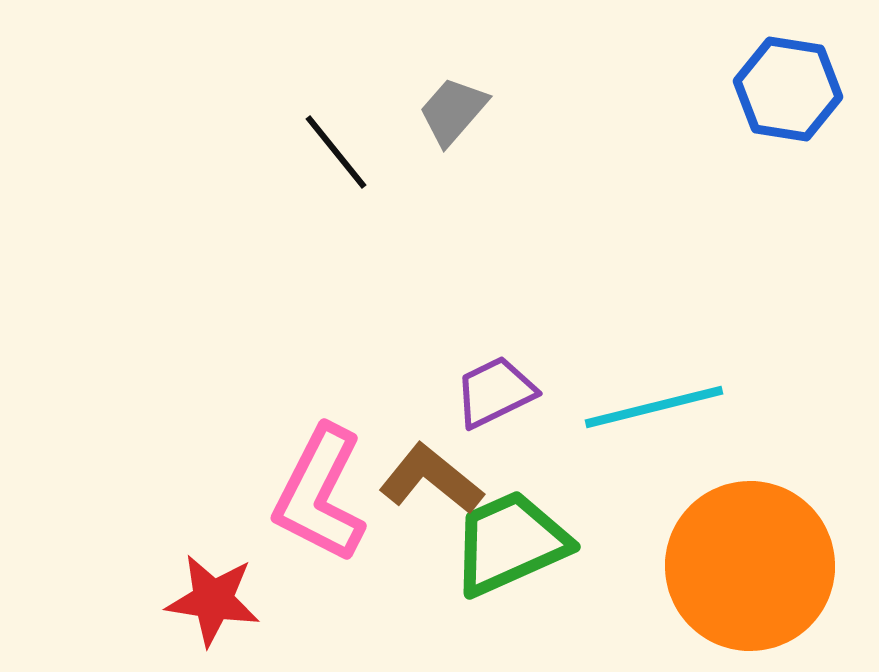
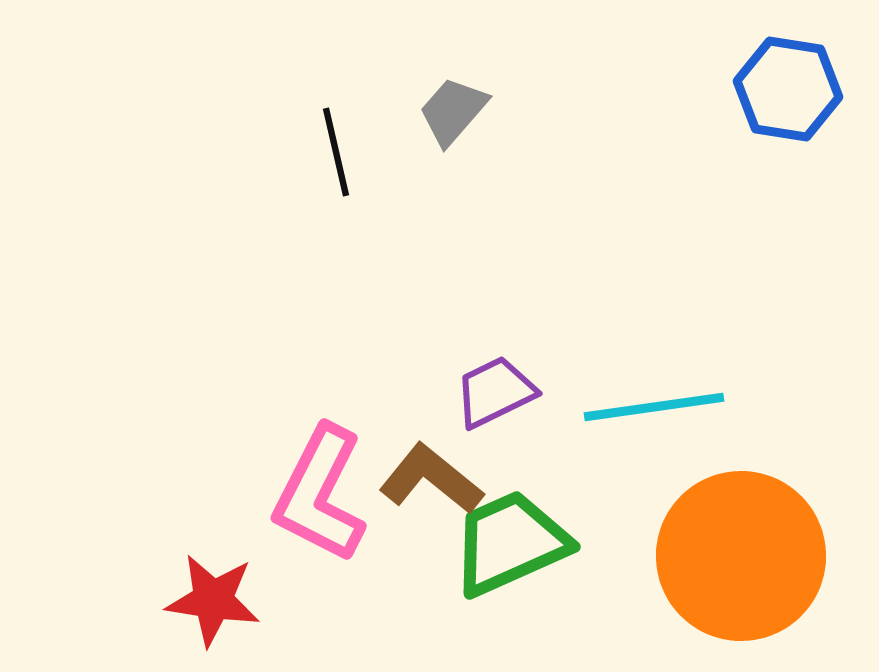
black line: rotated 26 degrees clockwise
cyan line: rotated 6 degrees clockwise
orange circle: moved 9 px left, 10 px up
